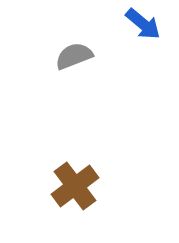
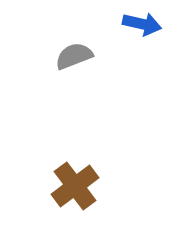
blue arrow: moved 1 px left; rotated 27 degrees counterclockwise
